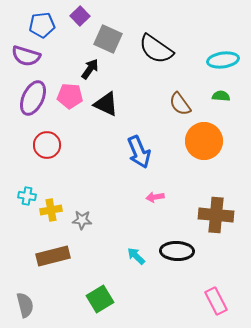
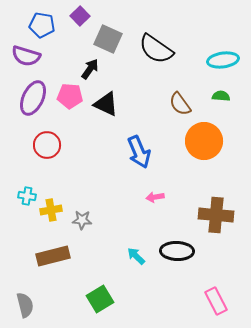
blue pentagon: rotated 15 degrees clockwise
